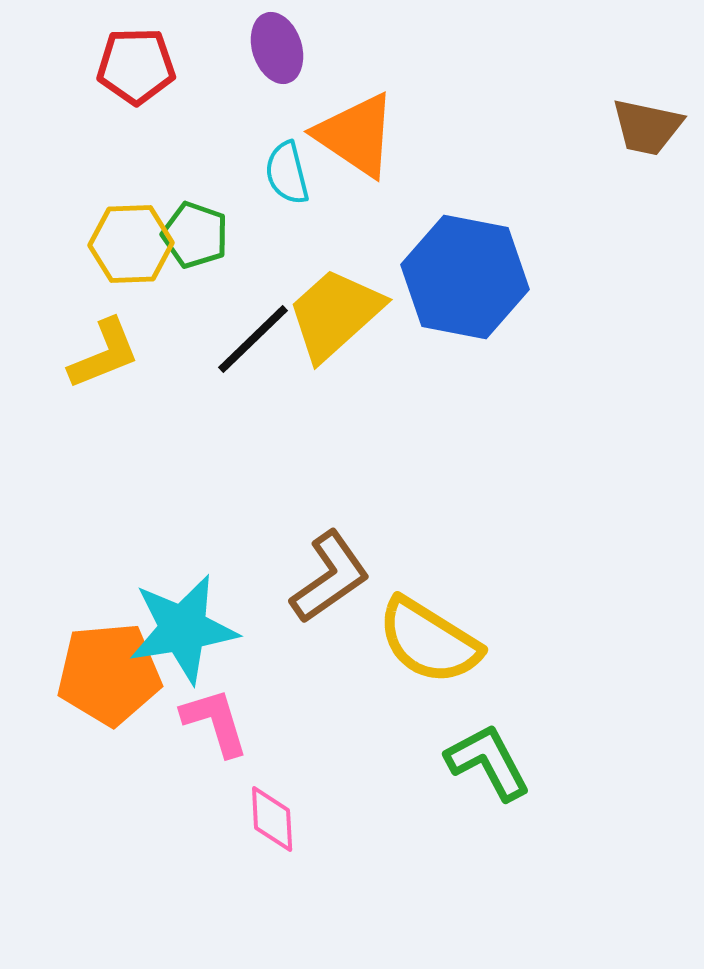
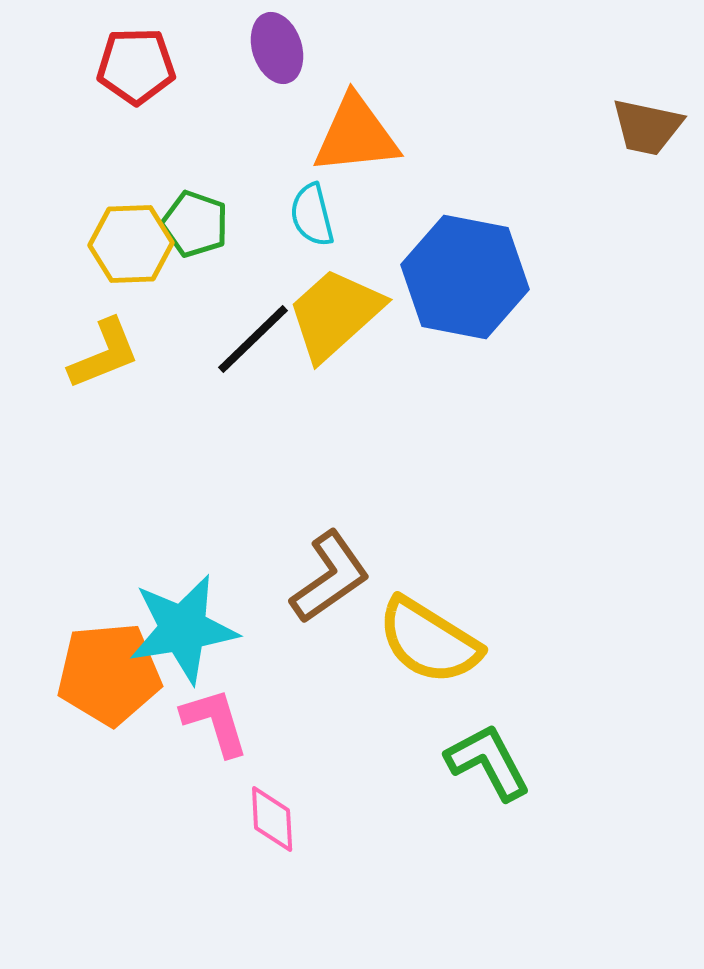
orange triangle: rotated 40 degrees counterclockwise
cyan semicircle: moved 25 px right, 42 px down
green pentagon: moved 11 px up
